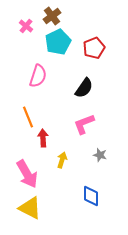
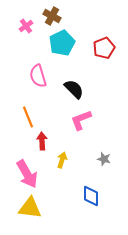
brown cross: rotated 24 degrees counterclockwise
pink cross: rotated 16 degrees clockwise
cyan pentagon: moved 4 px right, 1 px down
red pentagon: moved 10 px right
pink semicircle: rotated 145 degrees clockwise
black semicircle: moved 10 px left, 1 px down; rotated 80 degrees counterclockwise
pink L-shape: moved 3 px left, 4 px up
red arrow: moved 1 px left, 3 px down
gray star: moved 4 px right, 4 px down
yellow triangle: rotated 20 degrees counterclockwise
